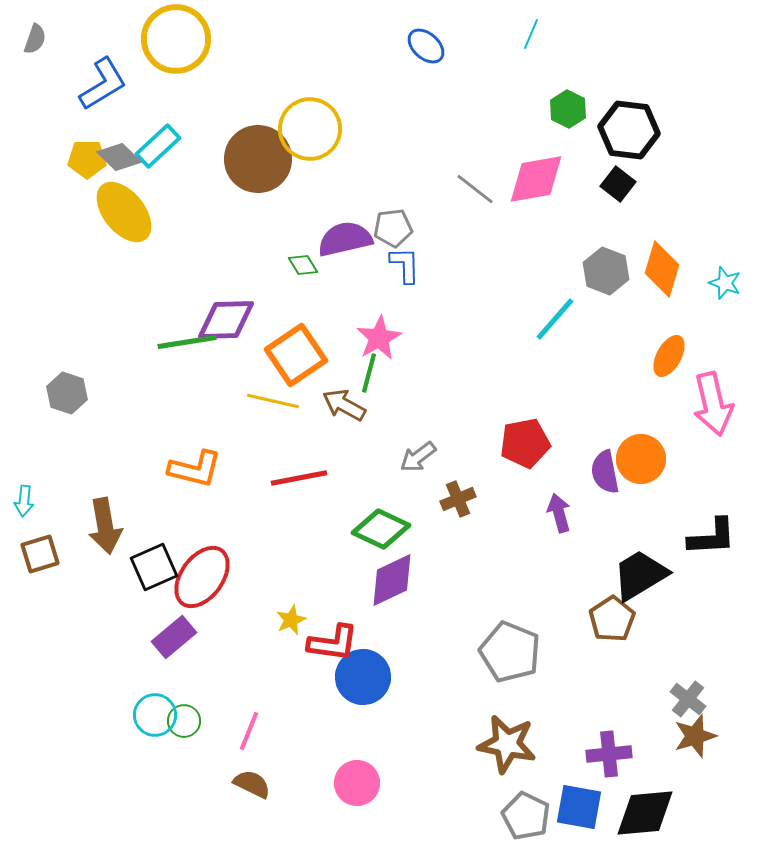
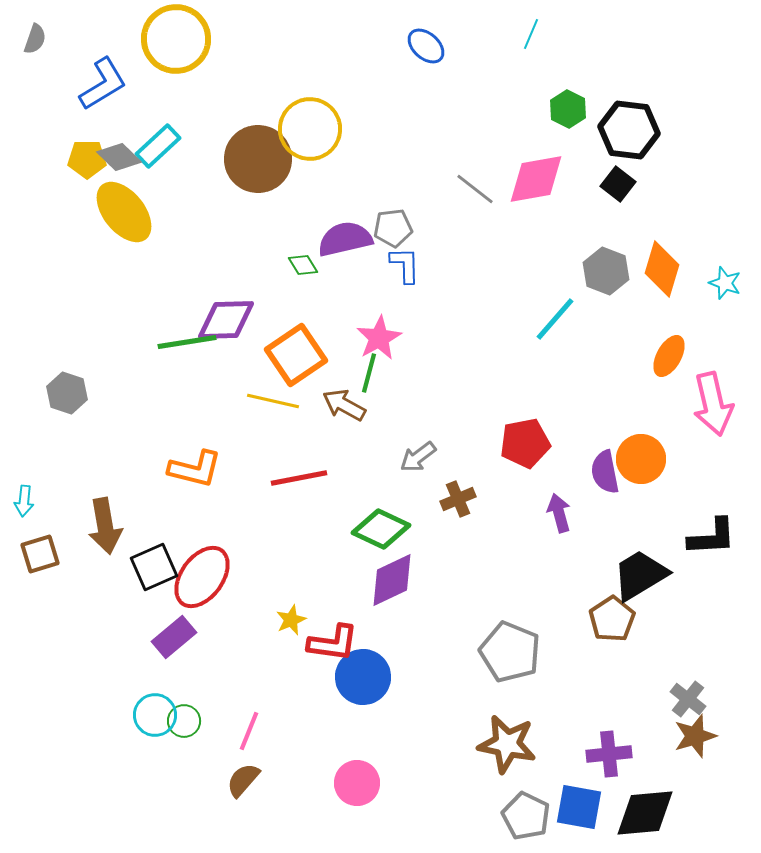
brown semicircle at (252, 784): moved 9 px left, 4 px up; rotated 75 degrees counterclockwise
